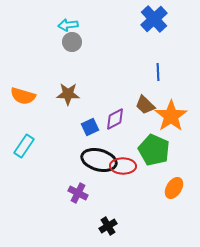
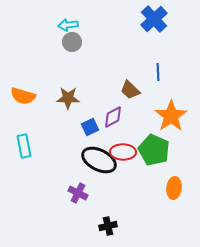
brown star: moved 4 px down
brown trapezoid: moved 15 px left, 15 px up
purple diamond: moved 2 px left, 2 px up
cyan rectangle: rotated 45 degrees counterclockwise
black ellipse: rotated 12 degrees clockwise
red ellipse: moved 14 px up
orange ellipse: rotated 25 degrees counterclockwise
black cross: rotated 18 degrees clockwise
